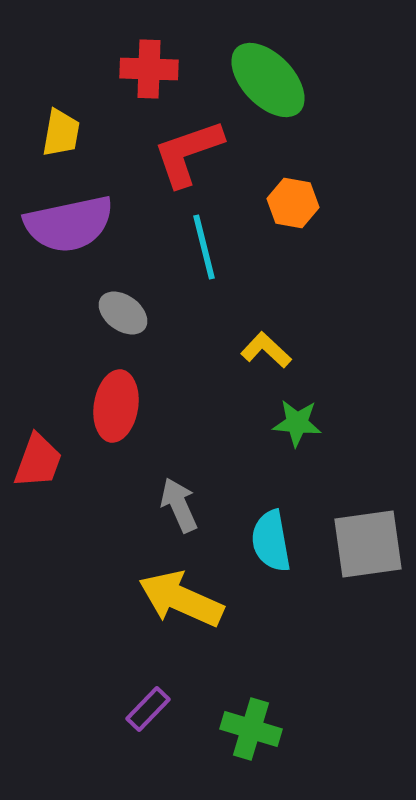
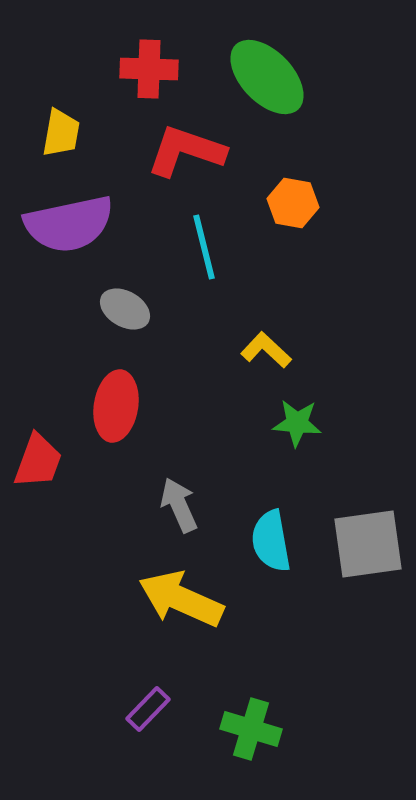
green ellipse: moved 1 px left, 3 px up
red L-shape: moved 2 px left, 2 px up; rotated 38 degrees clockwise
gray ellipse: moved 2 px right, 4 px up; rotated 6 degrees counterclockwise
